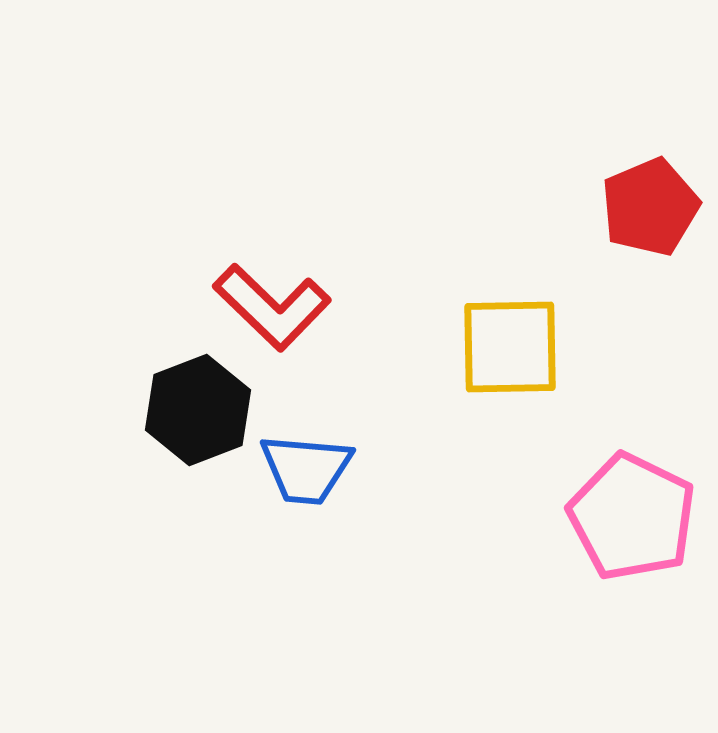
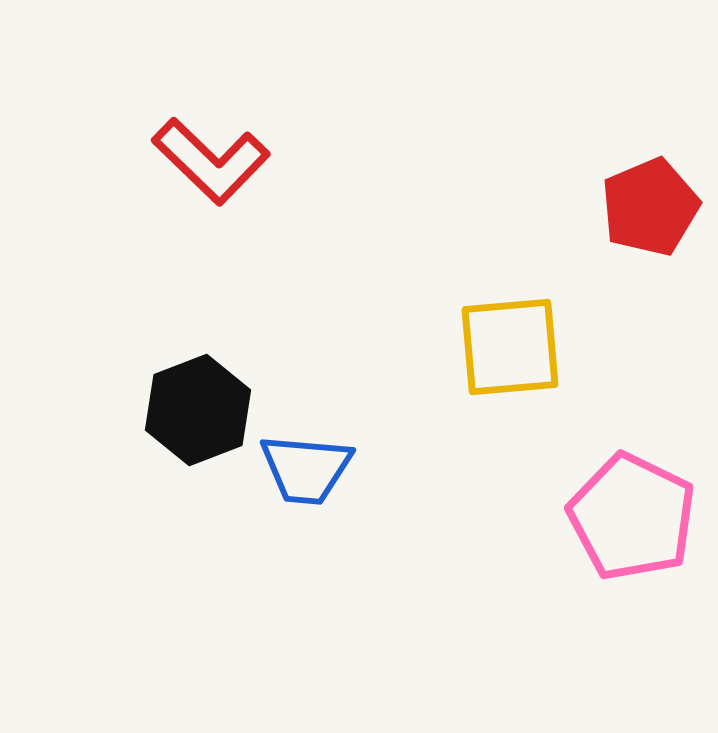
red L-shape: moved 61 px left, 146 px up
yellow square: rotated 4 degrees counterclockwise
